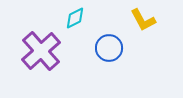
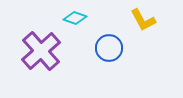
cyan diamond: rotated 45 degrees clockwise
